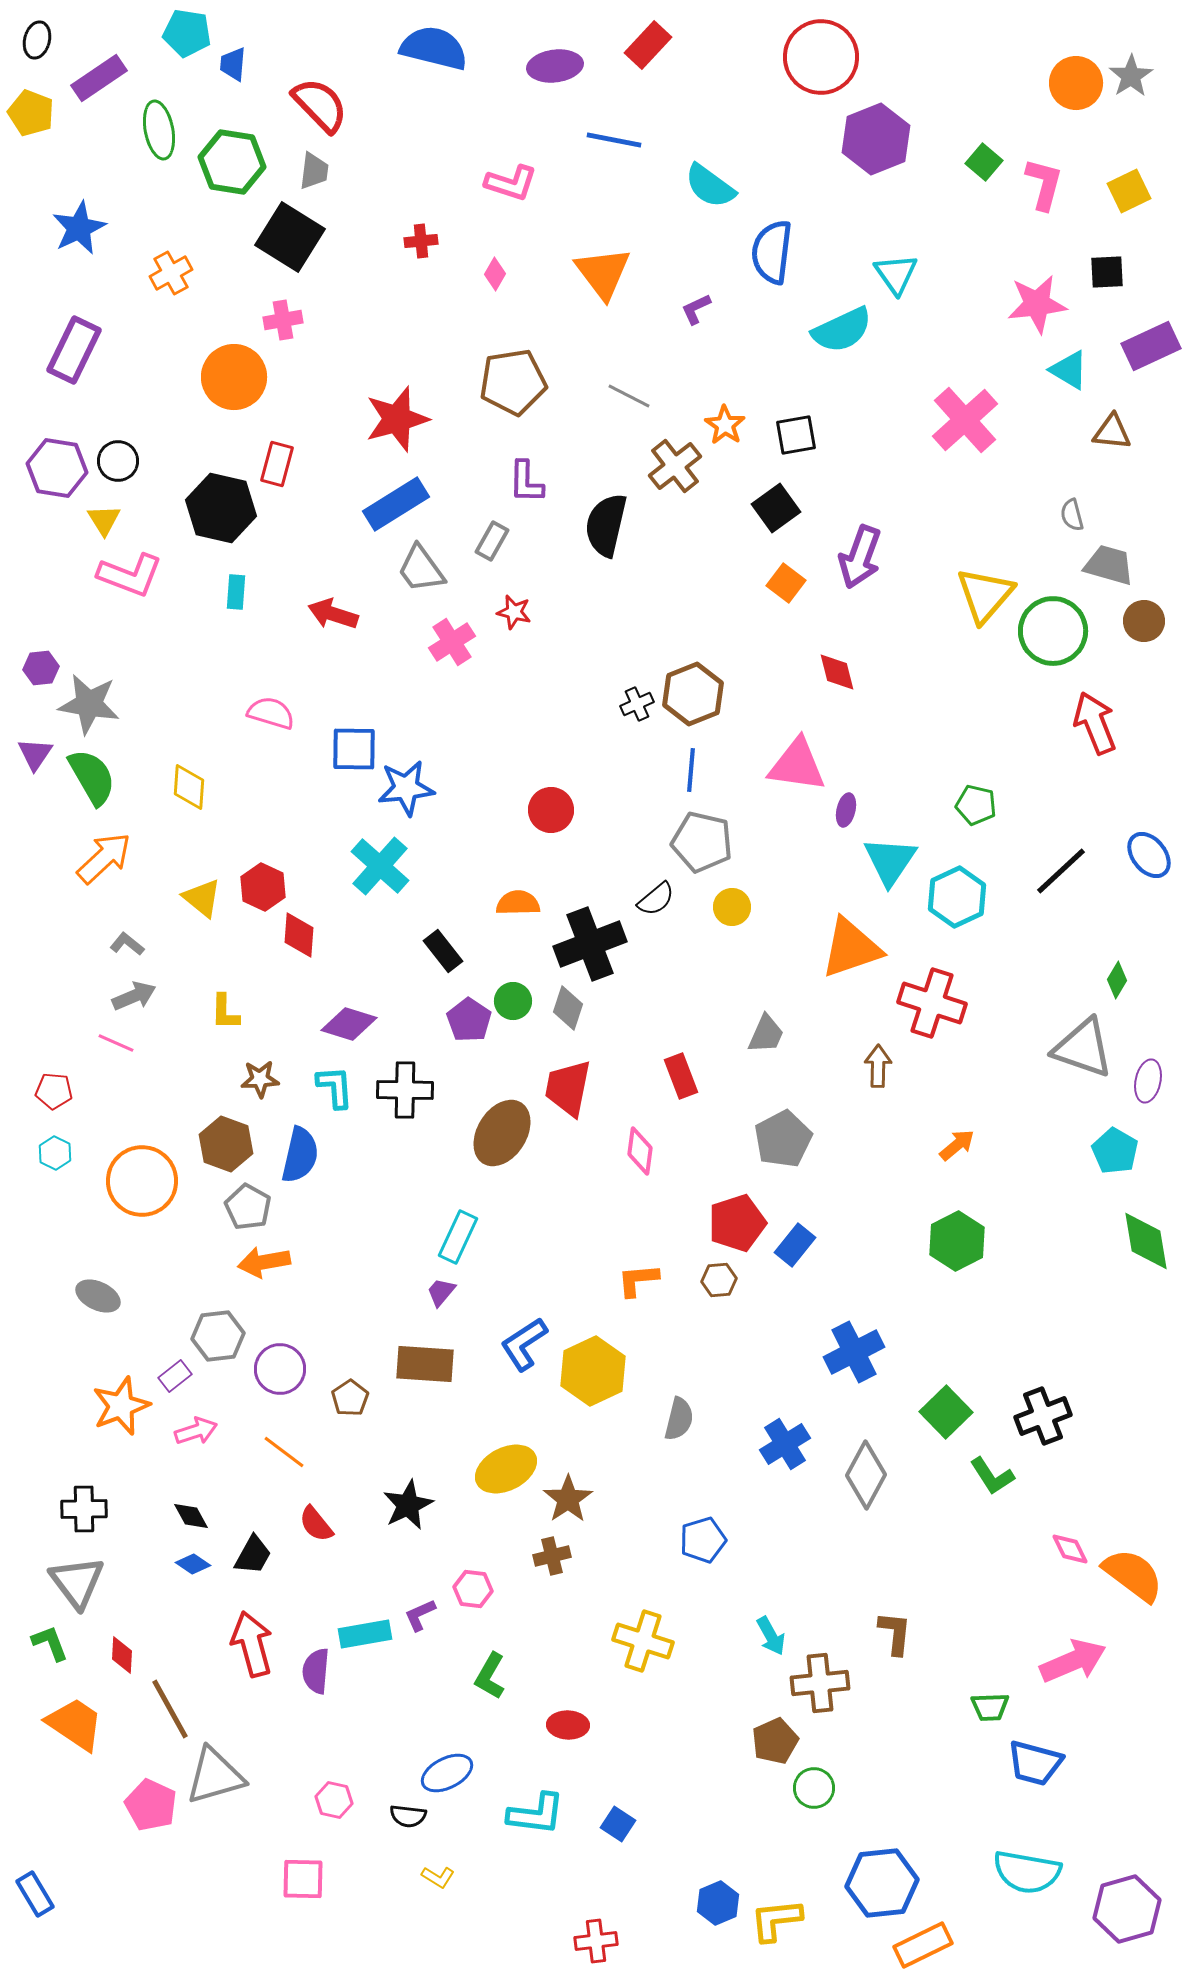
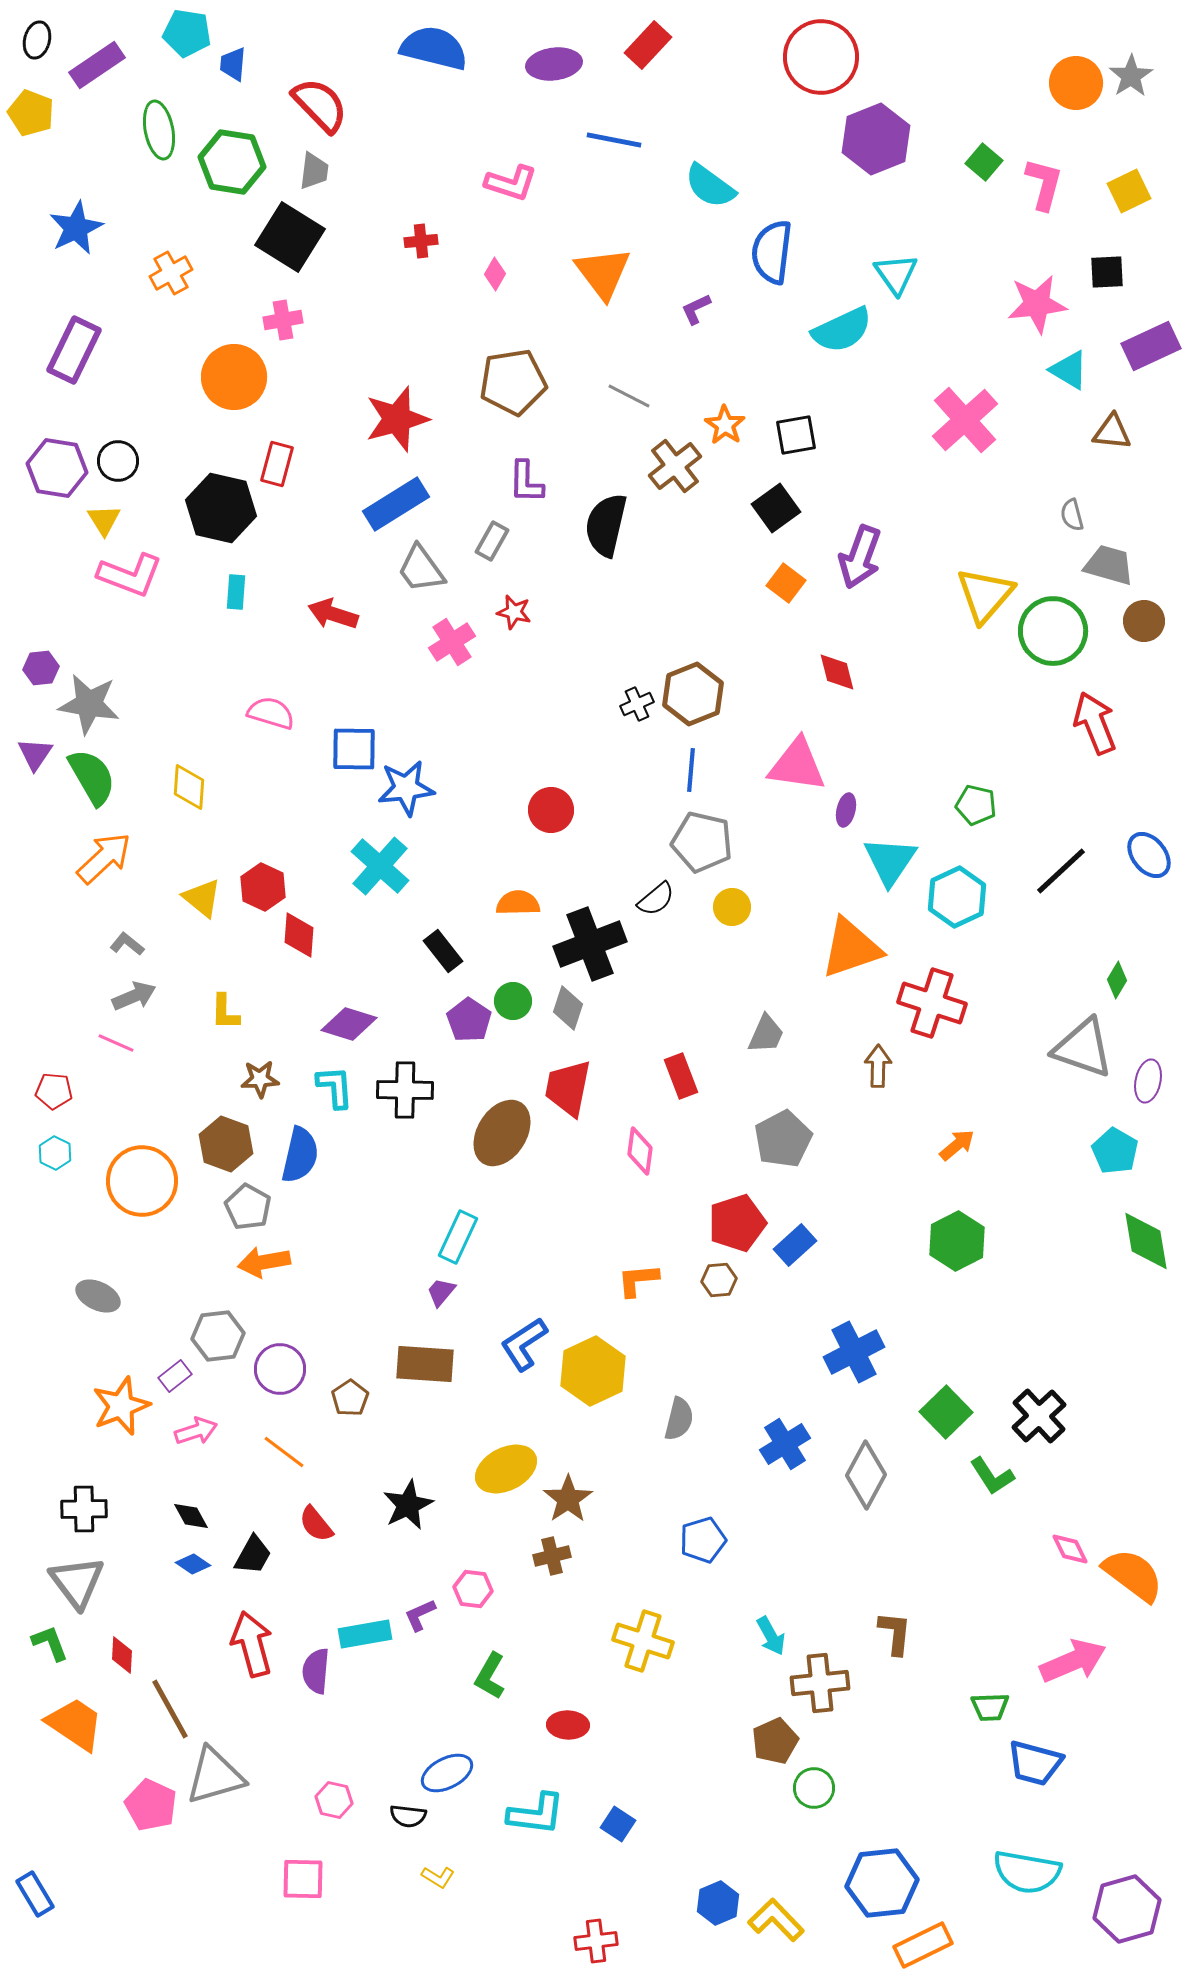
purple ellipse at (555, 66): moved 1 px left, 2 px up
purple rectangle at (99, 78): moved 2 px left, 13 px up
blue star at (79, 228): moved 3 px left
blue rectangle at (795, 1245): rotated 9 degrees clockwise
black cross at (1043, 1416): moved 4 px left; rotated 22 degrees counterclockwise
yellow L-shape at (776, 1920): rotated 52 degrees clockwise
